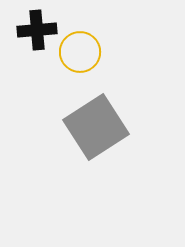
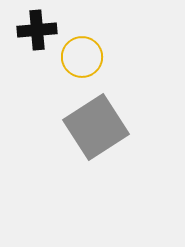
yellow circle: moved 2 px right, 5 px down
